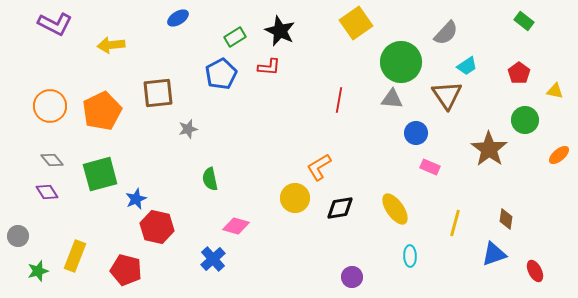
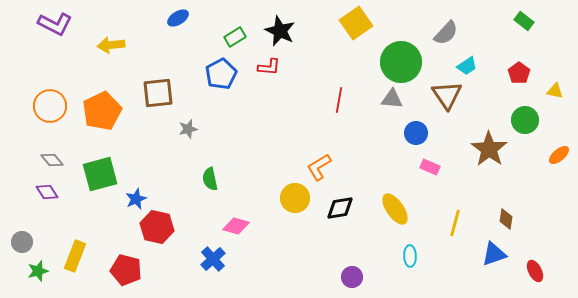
gray circle at (18, 236): moved 4 px right, 6 px down
